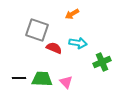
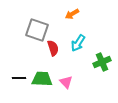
cyan arrow: rotated 114 degrees clockwise
red semicircle: moved 1 px left; rotated 49 degrees clockwise
